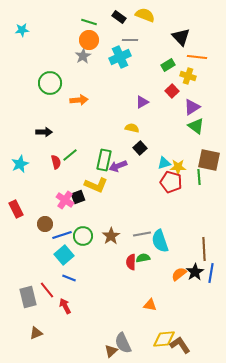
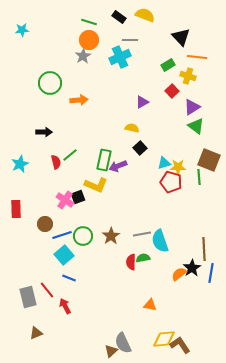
brown square at (209, 160): rotated 10 degrees clockwise
red rectangle at (16, 209): rotated 24 degrees clockwise
black star at (195, 272): moved 3 px left, 4 px up
